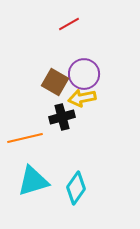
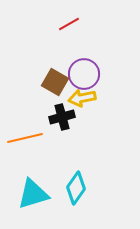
cyan triangle: moved 13 px down
